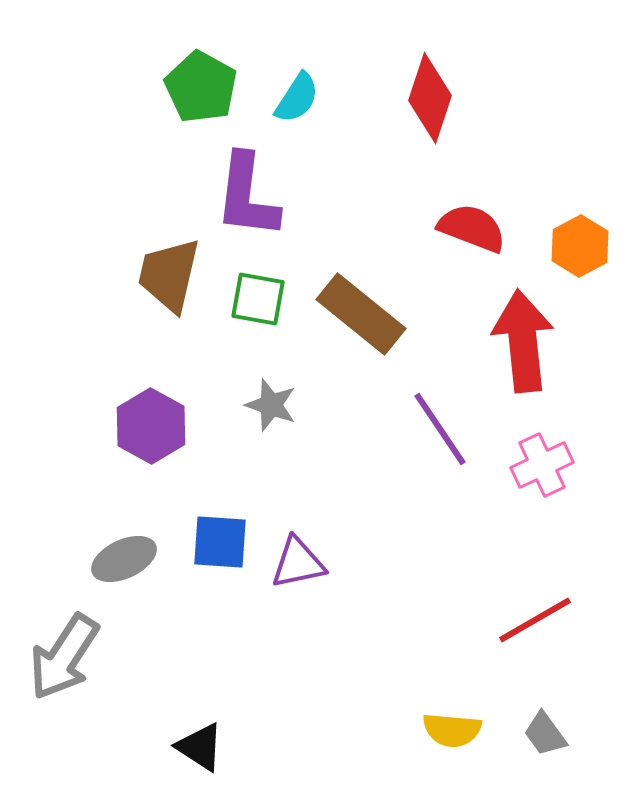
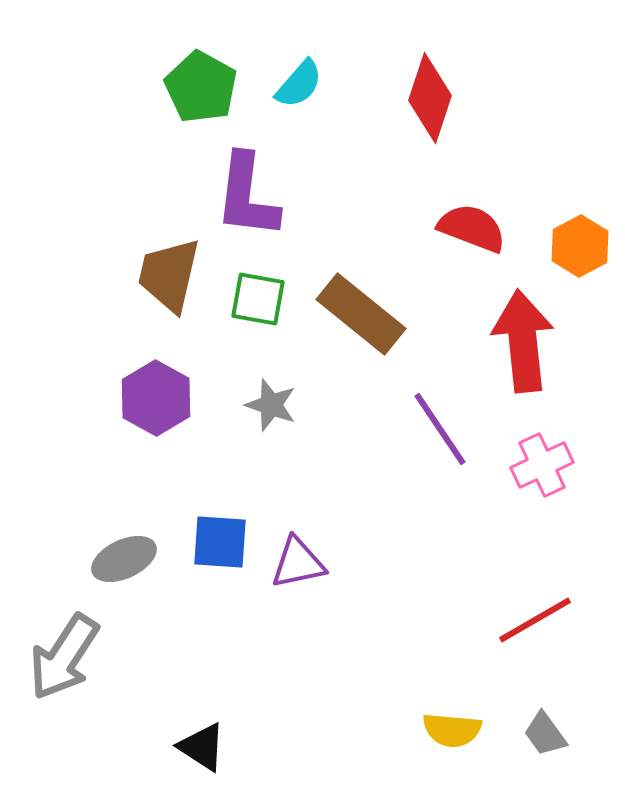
cyan semicircle: moved 2 px right, 14 px up; rotated 8 degrees clockwise
purple hexagon: moved 5 px right, 28 px up
black triangle: moved 2 px right
